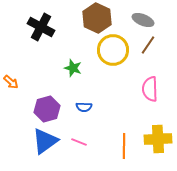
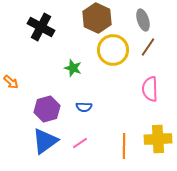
gray ellipse: rotated 50 degrees clockwise
brown line: moved 2 px down
pink line: moved 1 px right, 1 px down; rotated 56 degrees counterclockwise
